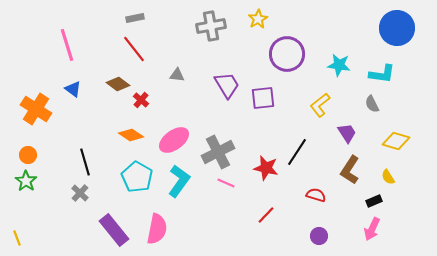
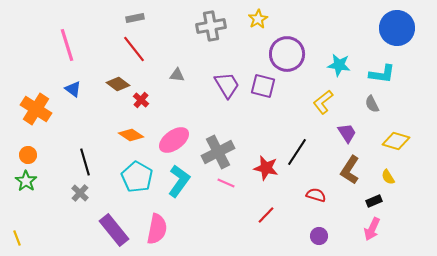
purple square at (263, 98): moved 12 px up; rotated 20 degrees clockwise
yellow L-shape at (320, 105): moved 3 px right, 3 px up
